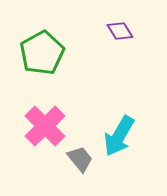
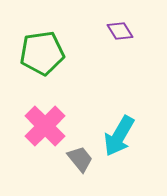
green pentagon: rotated 21 degrees clockwise
